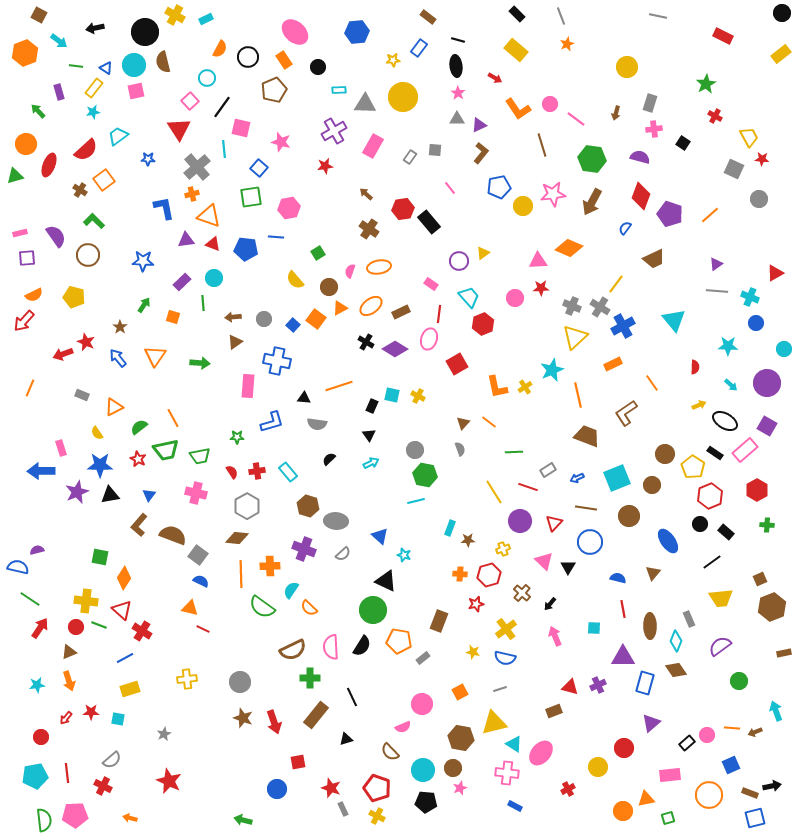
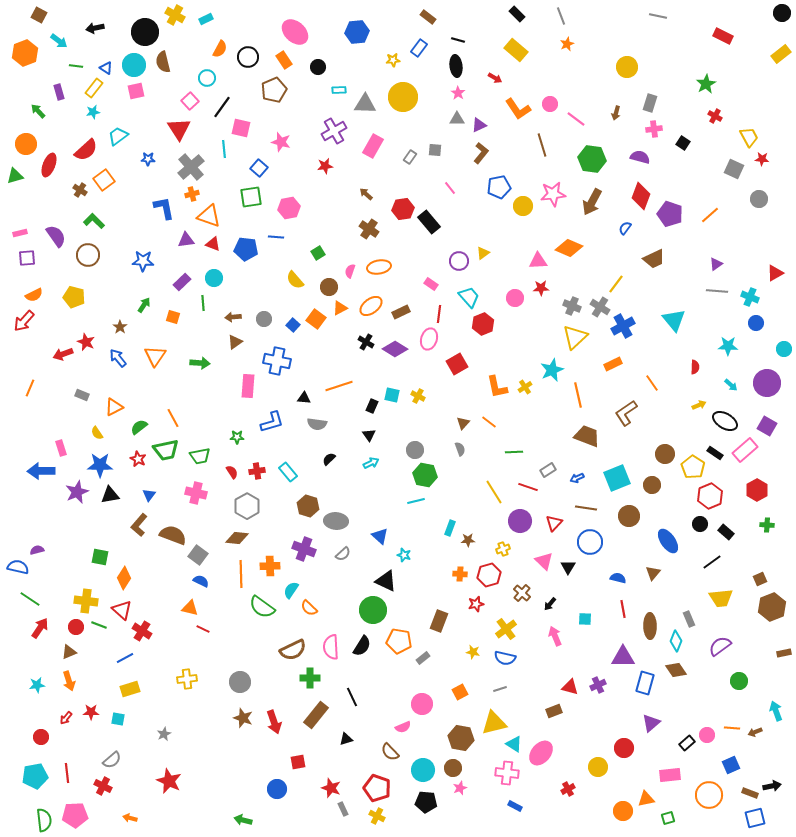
gray cross at (197, 167): moved 6 px left
cyan square at (594, 628): moved 9 px left, 9 px up
